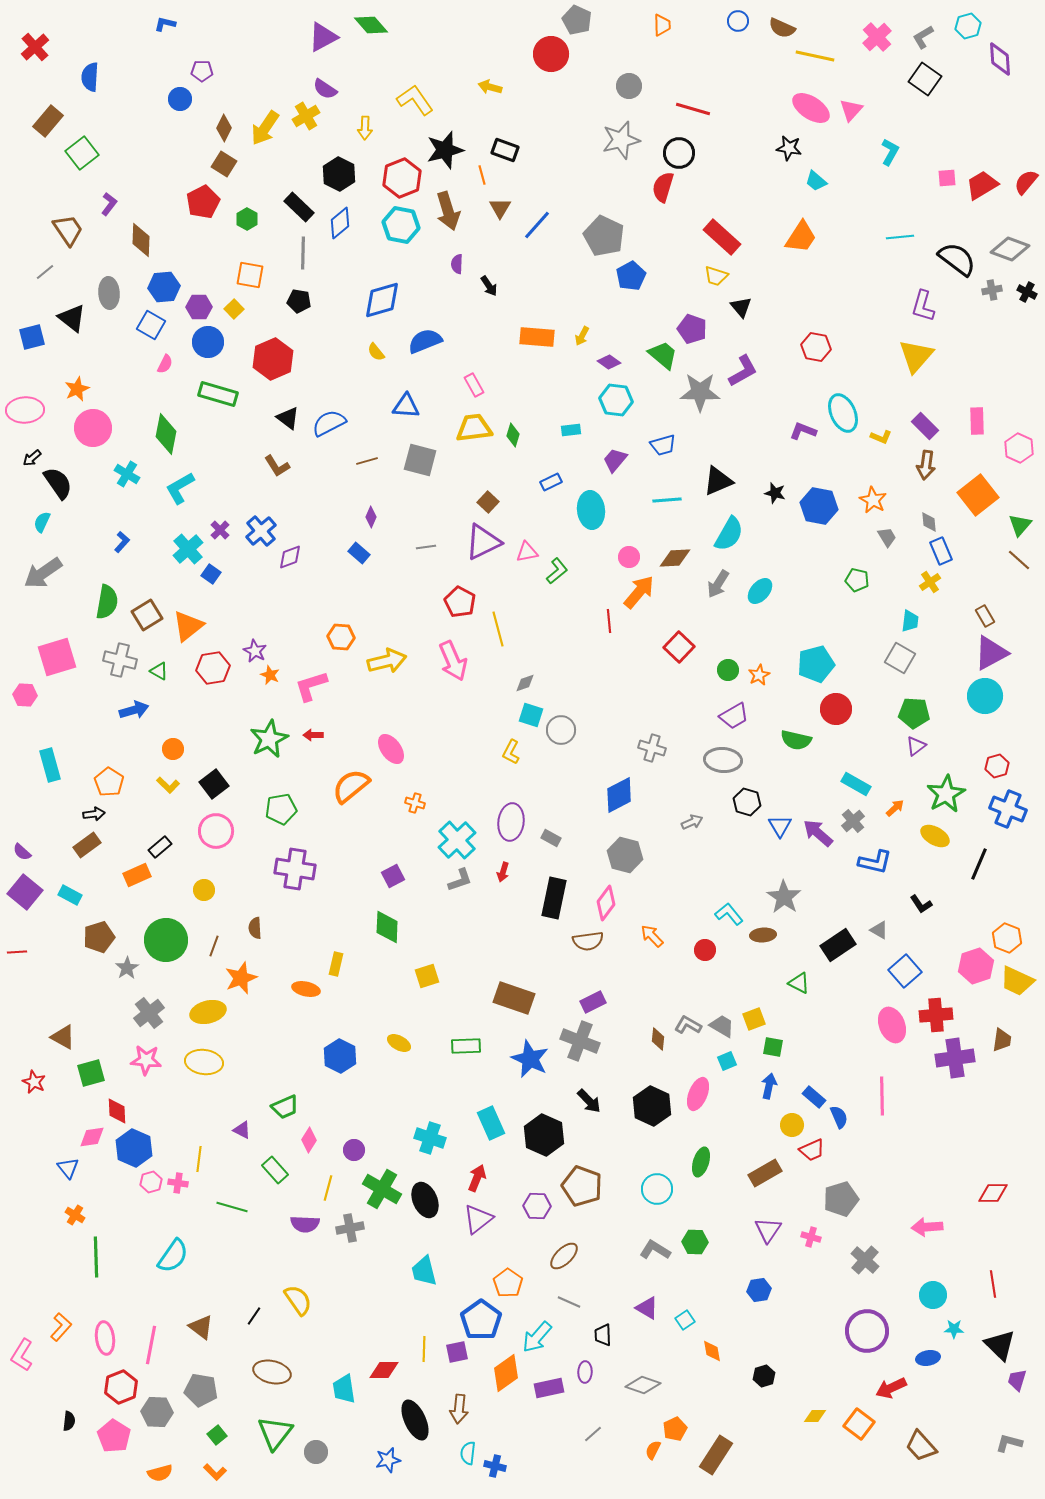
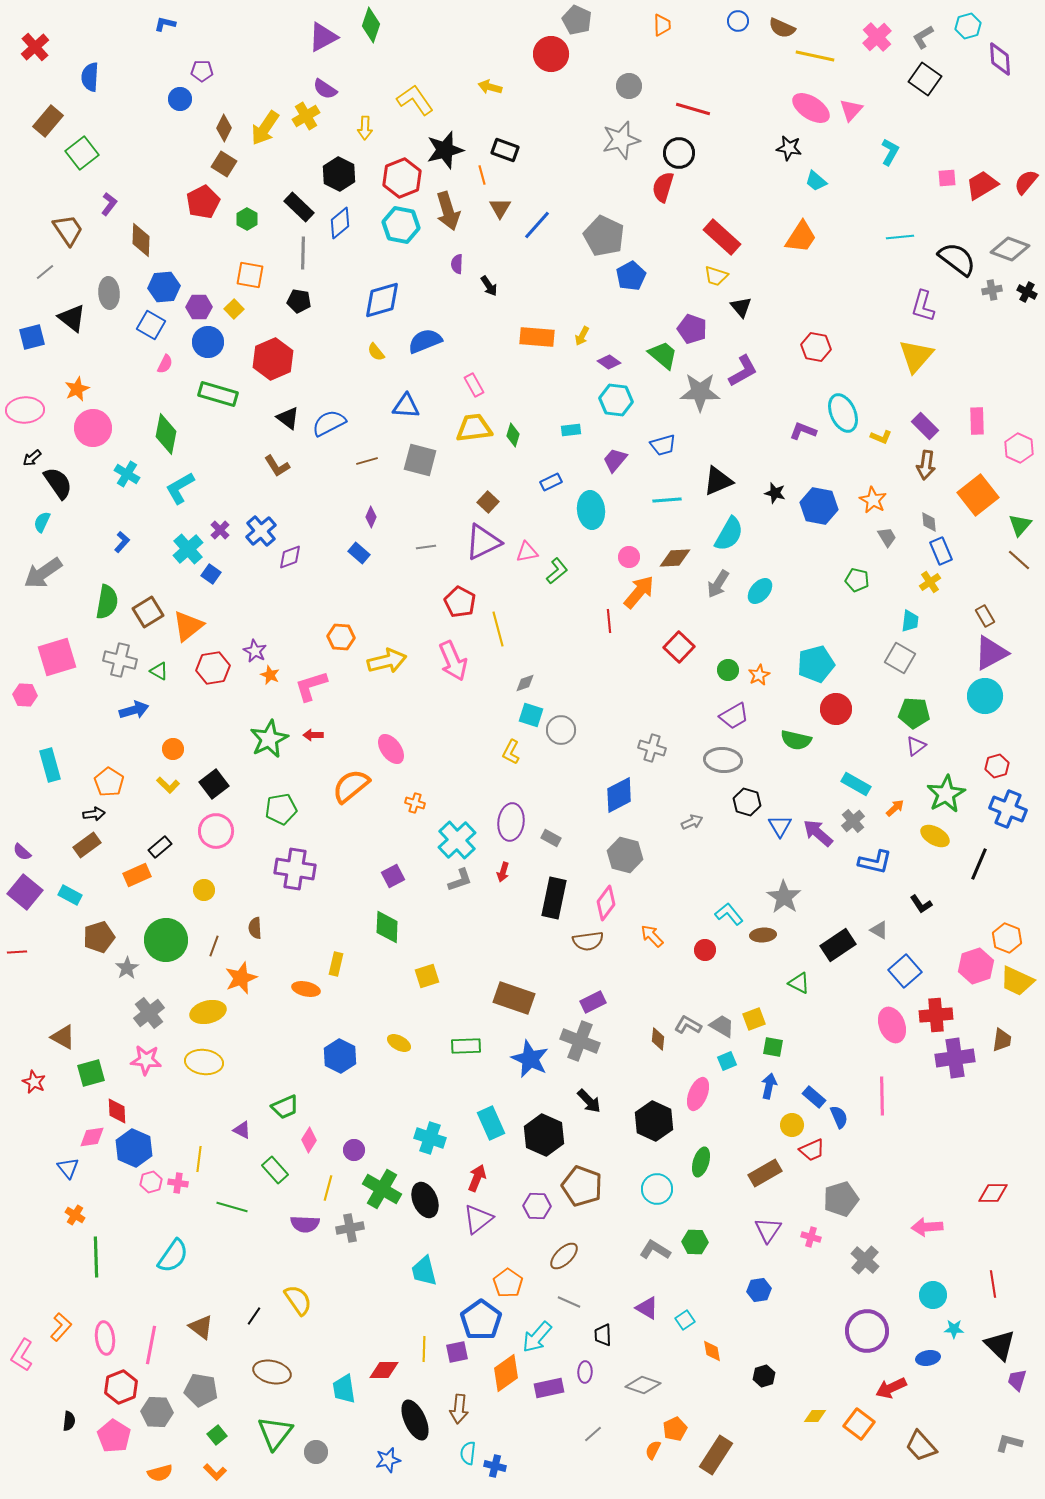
green diamond at (371, 25): rotated 60 degrees clockwise
brown square at (147, 615): moved 1 px right, 3 px up
black hexagon at (652, 1106): moved 2 px right, 15 px down
